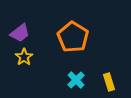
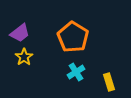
cyan cross: moved 8 px up; rotated 12 degrees clockwise
